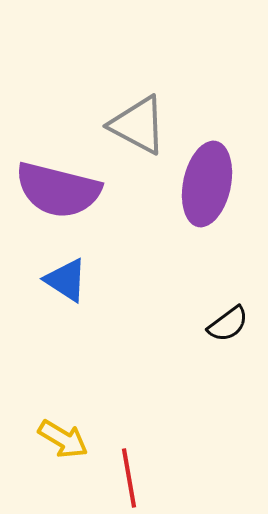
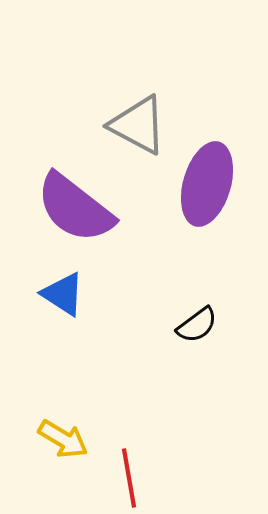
purple ellipse: rotated 4 degrees clockwise
purple semicircle: moved 17 px right, 18 px down; rotated 24 degrees clockwise
blue triangle: moved 3 px left, 14 px down
black semicircle: moved 31 px left, 1 px down
